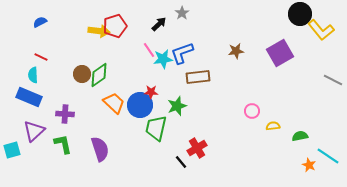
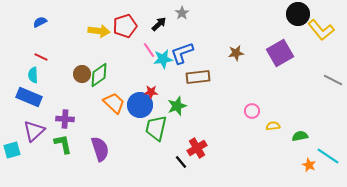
black circle: moved 2 px left
red pentagon: moved 10 px right
brown star: moved 2 px down
purple cross: moved 5 px down
